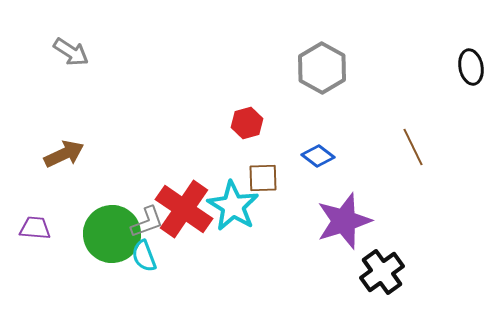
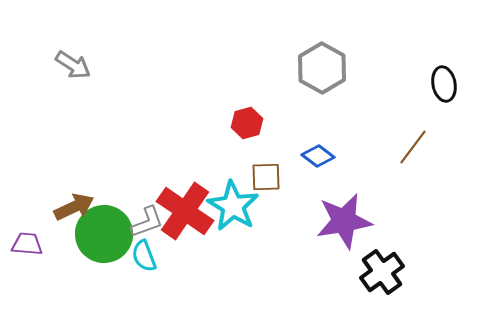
gray arrow: moved 2 px right, 13 px down
black ellipse: moved 27 px left, 17 px down
brown line: rotated 63 degrees clockwise
brown arrow: moved 10 px right, 53 px down
brown square: moved 3 px right, 1 px up
red cross: moved 1 px right, 2 px down
purple star: rotated 8 degrees clockwise
purple trapezoid: moved 8 px left, 16 px down
green circle: moved 8 px left
